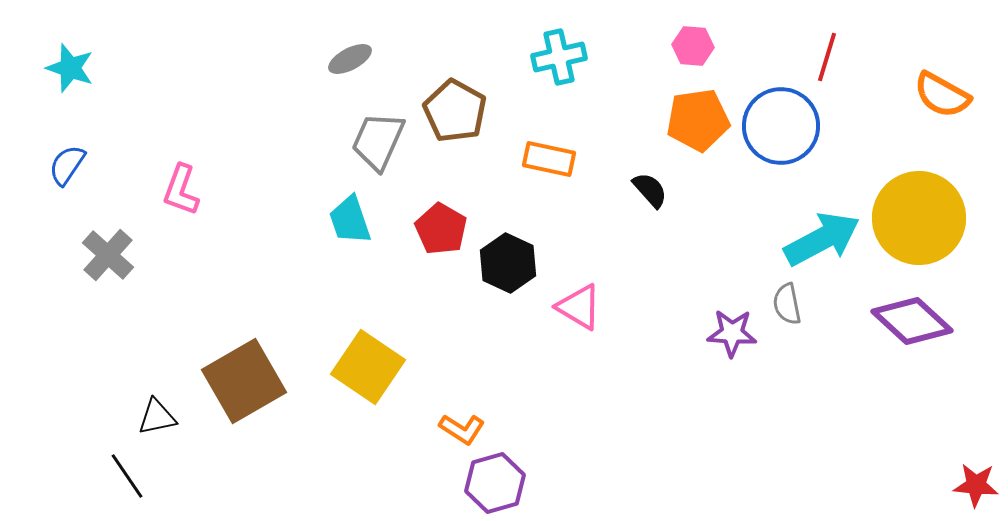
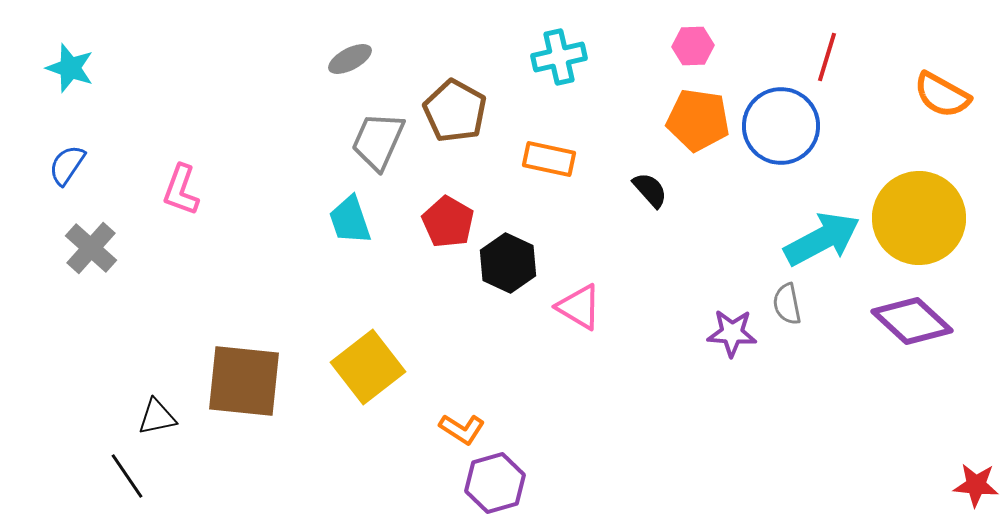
pink hexagon: rotated 6 degrees counterclockwise
orange pentagon: rotated 16 degrees clockwise
red pentagon: moved 7 px right, 7 px up
gray cross: moved 17 px left, 7 px up
yellow square: rotated 18 degrees clockwise
brown square: rotated 36 degrees clockwise
